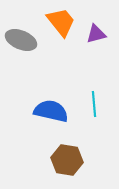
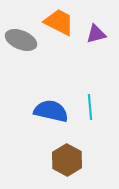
orange trapezoid: moved 2 px left; rotated 24 degrees counterclockwise
cyan line: moved 4 px left, 3 px down
brown hexagon: rotated 20 degrees clockwise
